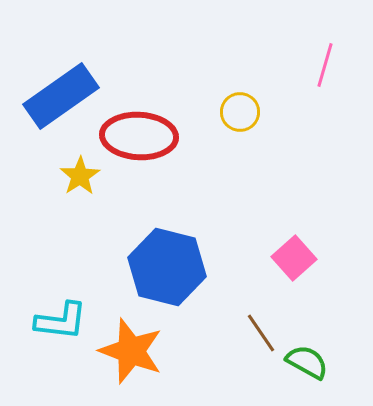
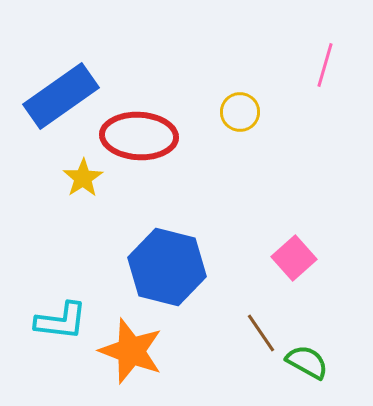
yellow star: moved 3 px right, 2 px down
